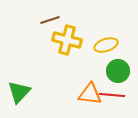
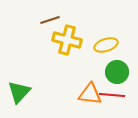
green circle: moved 1 px left, 1 px down
